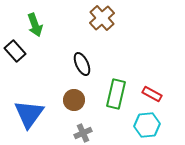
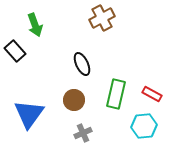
brown cross: rotated 15 degrees clockwise
cyan hexagon: moved 3 px left, 1 px down
